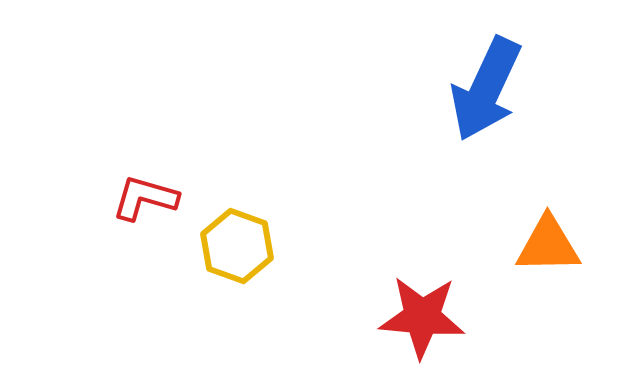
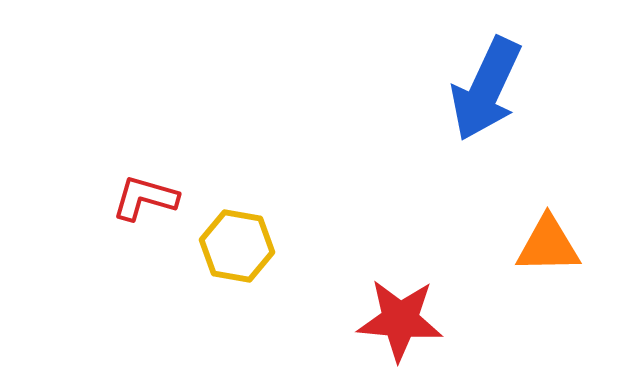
yellow hexagon: rotated 10 degrees counterclockwise
red star: moved 22 px left, 3 px down
